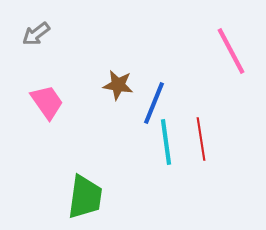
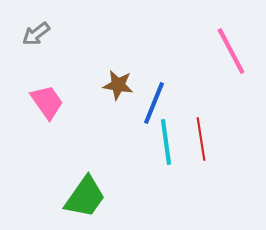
green trapezoid: rotated 27 degrees clockwise
